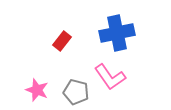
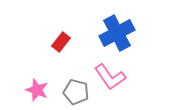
blue cross: rotated 16 degrees counterclockwise
red rectangle: moved 1 px left, 1 px down
